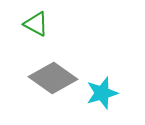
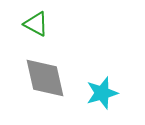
gray diamond: moved 8 px left; rotated 42 degrees clockwise
